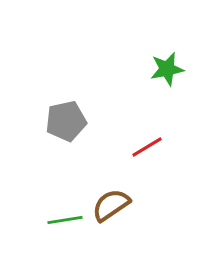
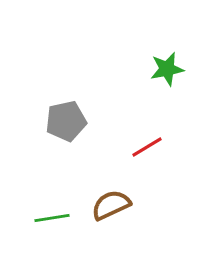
brown semicircle: rotated 9 degrees clockwise
green line: moved 13 px left, 2 px up
